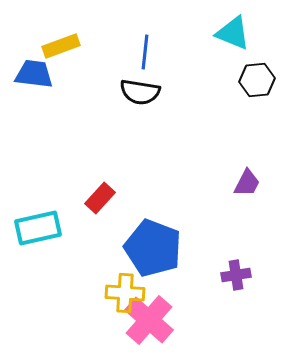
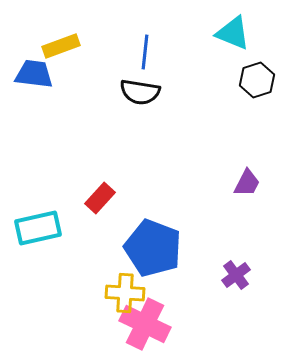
black hexagon: rotated 12 degrees counterclockwise
purple cross: rotated 28 degrees counterclockwise
pink cross: moved 4 px left, 4 px down; rotated 15 degrees counterclockwise
